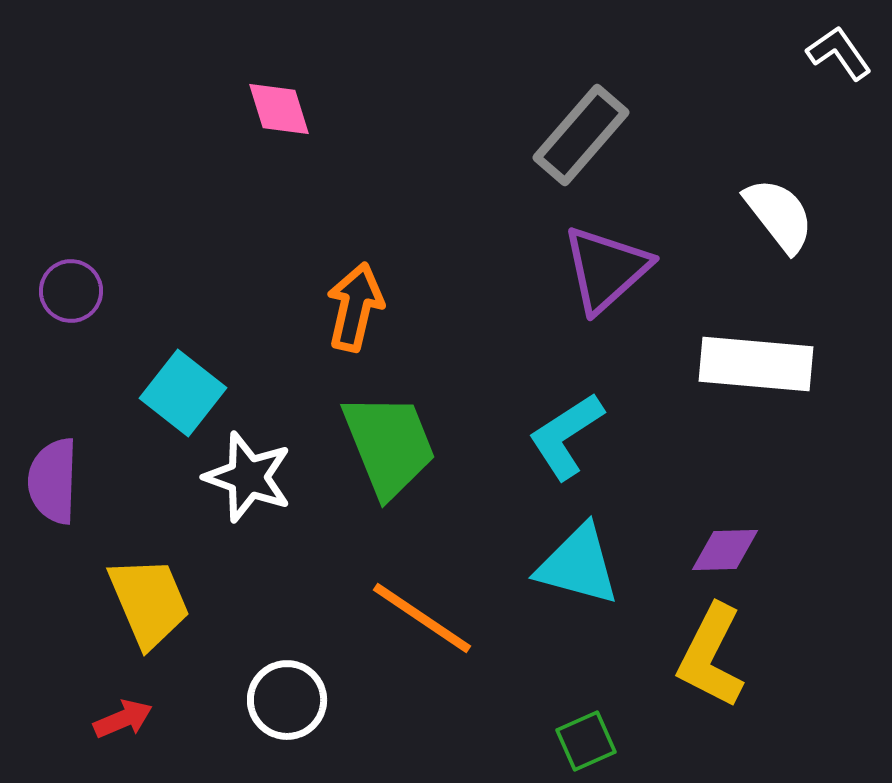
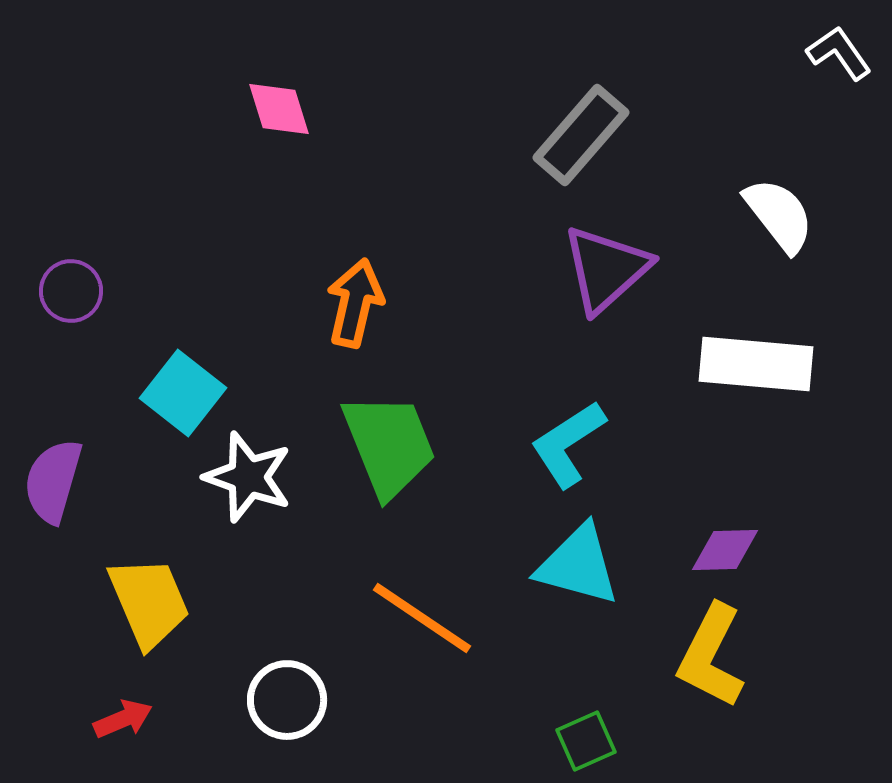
orange arrow: moved 4 px up
cyan L-shape: moved 2 px right, 8 px down
purple semicircle: rotated 14 degrees clockwise
